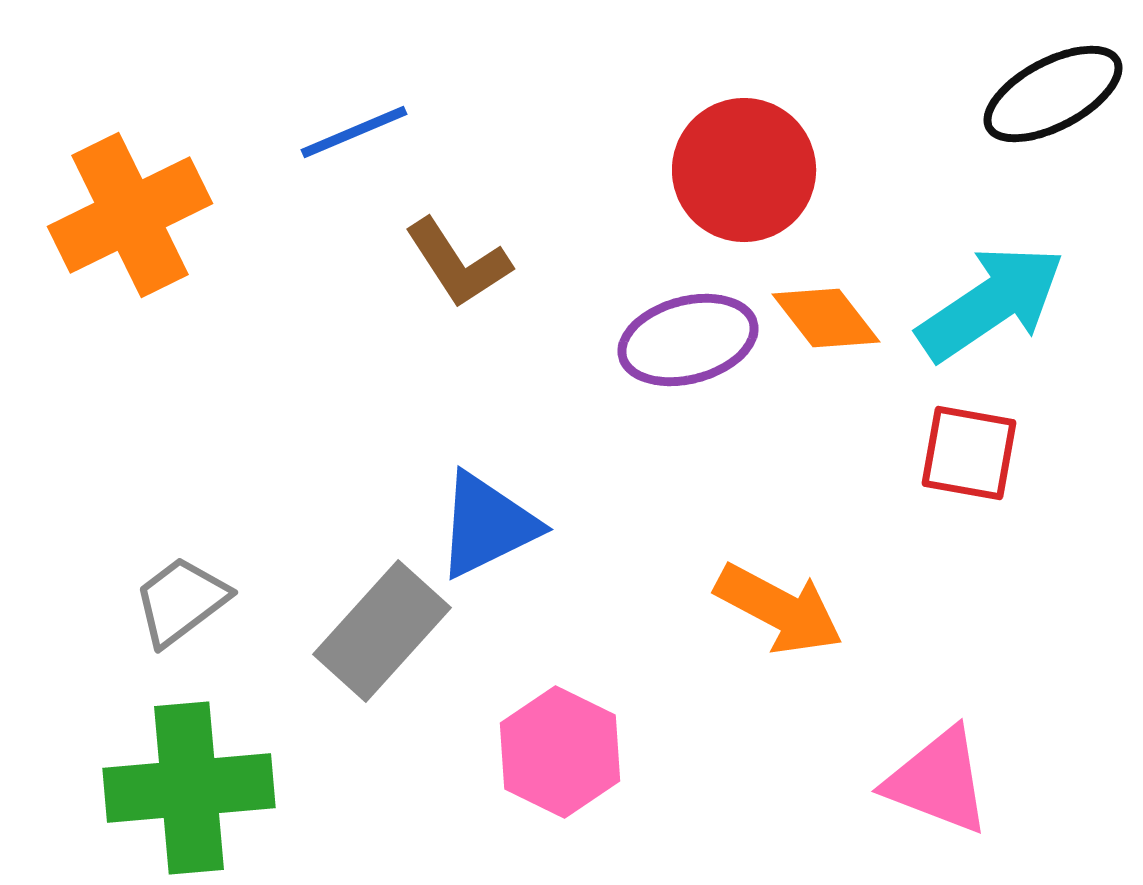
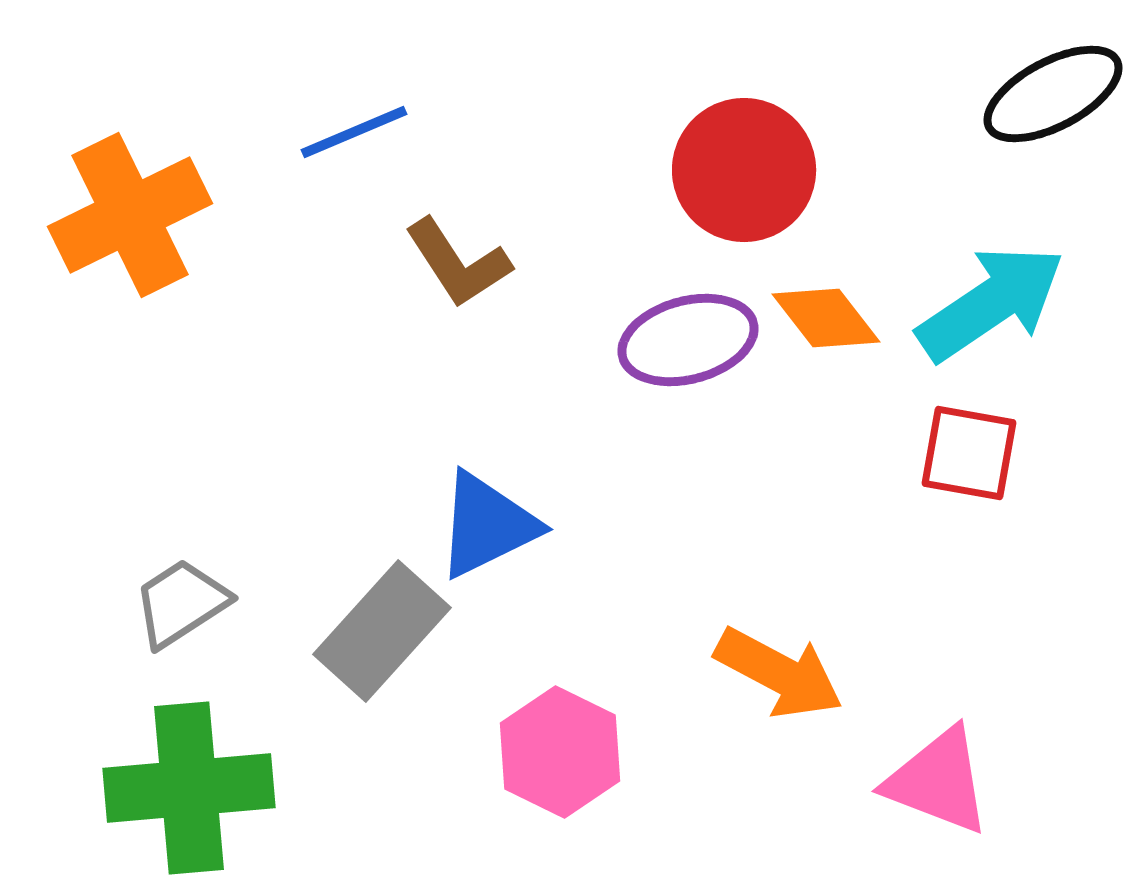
gray trapezoid: moved 2 px down; rotated 4 degrees clockwise
orange arrow: moved 64 px down
